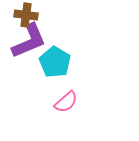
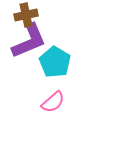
brown cross: rotated 20 degrees counterclockwise
pink semicircle: moved 13 px left
